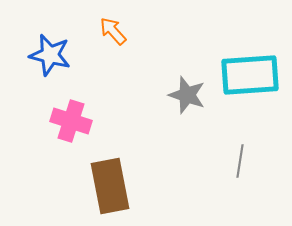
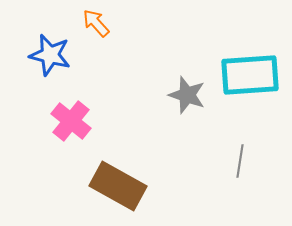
orange arrow: moved 17 px left, 8 px up
pink cross: rotated 21 degrees clockwise
brown rectangle: moved 8 px right; rotated 50 degrees counterclockwise
